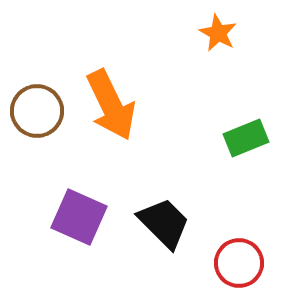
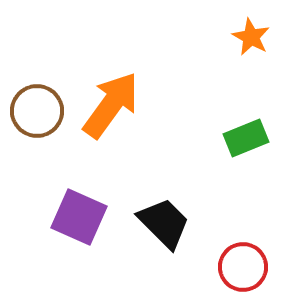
orange star: moved 33 px right, 4 px down
orange arrow: rotated 118 degrees counterclockwise
red circle: moved 4 px right, 4 px down
